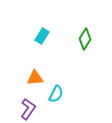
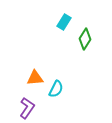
cyan rectangle: moved 22 px right, 14 px up
cyan semicircle: moved 5 px up
purple L-shape: moved 1 px left, 1 px up
